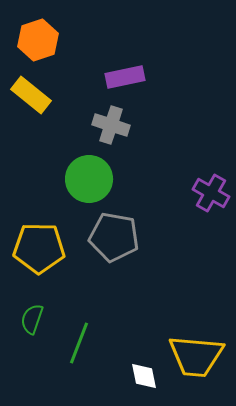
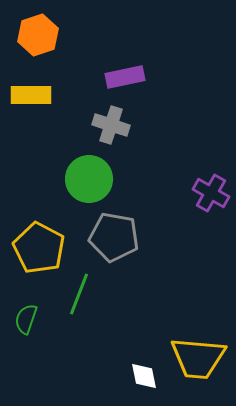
orange hexagon: moved 5 px up
yellow rectangle: rotated 39 degrees counterclockwise
yellow pentagon: rotated 27 degrees clockwise
green semicircle: moved 6 px left
green line: moved 49 px up
yellow trapezoid: moved 2 px right, 2 px down
